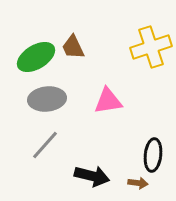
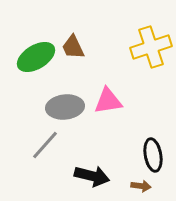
gray ellipse: moved 18 px right, 8 px down
black ellipse: rotated 16 degrees counterclockwise
brown arrow: moved 3 px right, 3 px down
